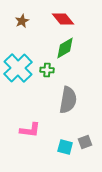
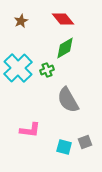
brown star: moved 1 px left
green cross: rotated 24 degrees counterclockwise
gray semicircle: rotated 140 degrees clockwise
cyan square: moved 1 px left
